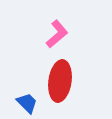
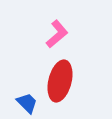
red ellipse: rotated 6 degrees clockwise
